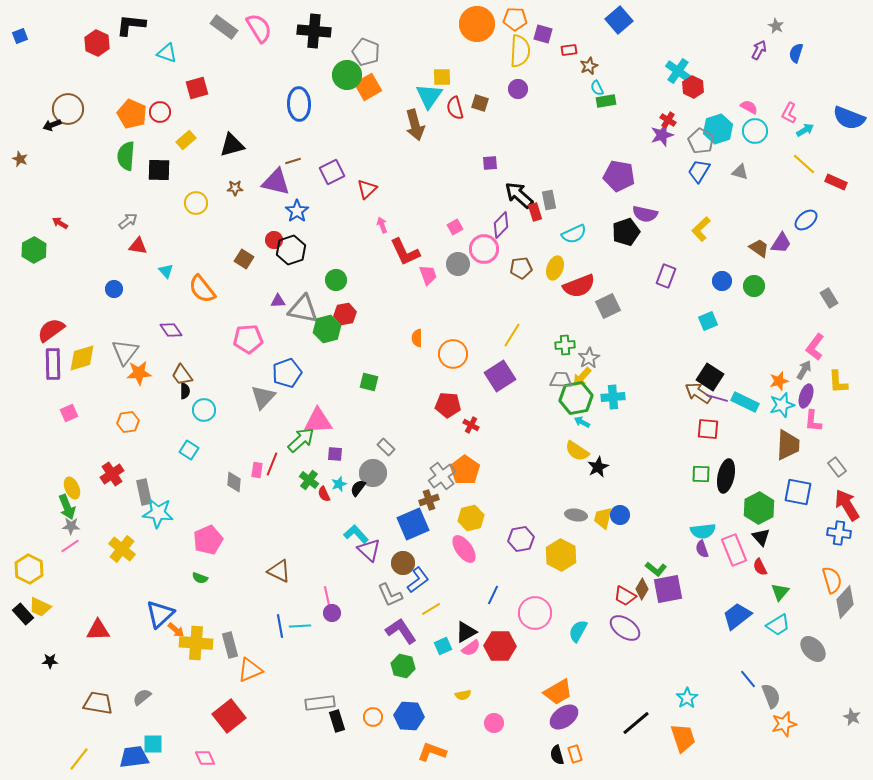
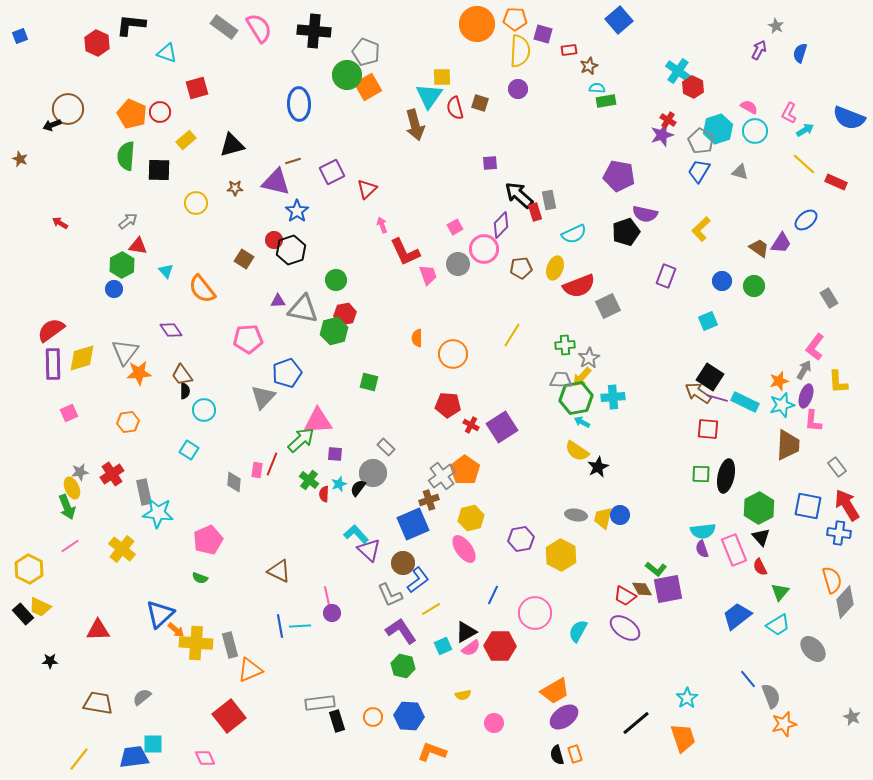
blue semicircle at (796, 53): moved 4 px right
cyan semicircle at (597, 88): rotated 119 degrees clockwise
green hexagon at (34, 250): moved 88 px right, 15 px down
green hexagon at (327, 329): moved 7 px right, 2 px down
purple square at (500, 376): moved 2 px right, 51 px down
blue square at (798, 492): moved 10 px right, 14 px down
red semicircle at (324, 494): rotated 28 degrees clockwise
gray star at (71, 526): moved 9 px right, 54 px up; rotated 12 degrees counterclockwise
brown diamond at (642, 589): rotated 60 degrees counterclockwise
orange trapezoid at (558, 692): moved 3 px left, 1 px up
